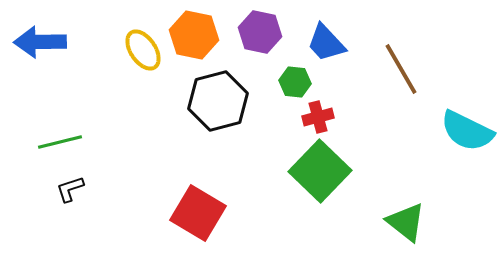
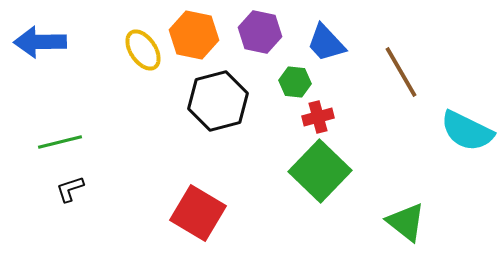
brown line: moved 3 px down
